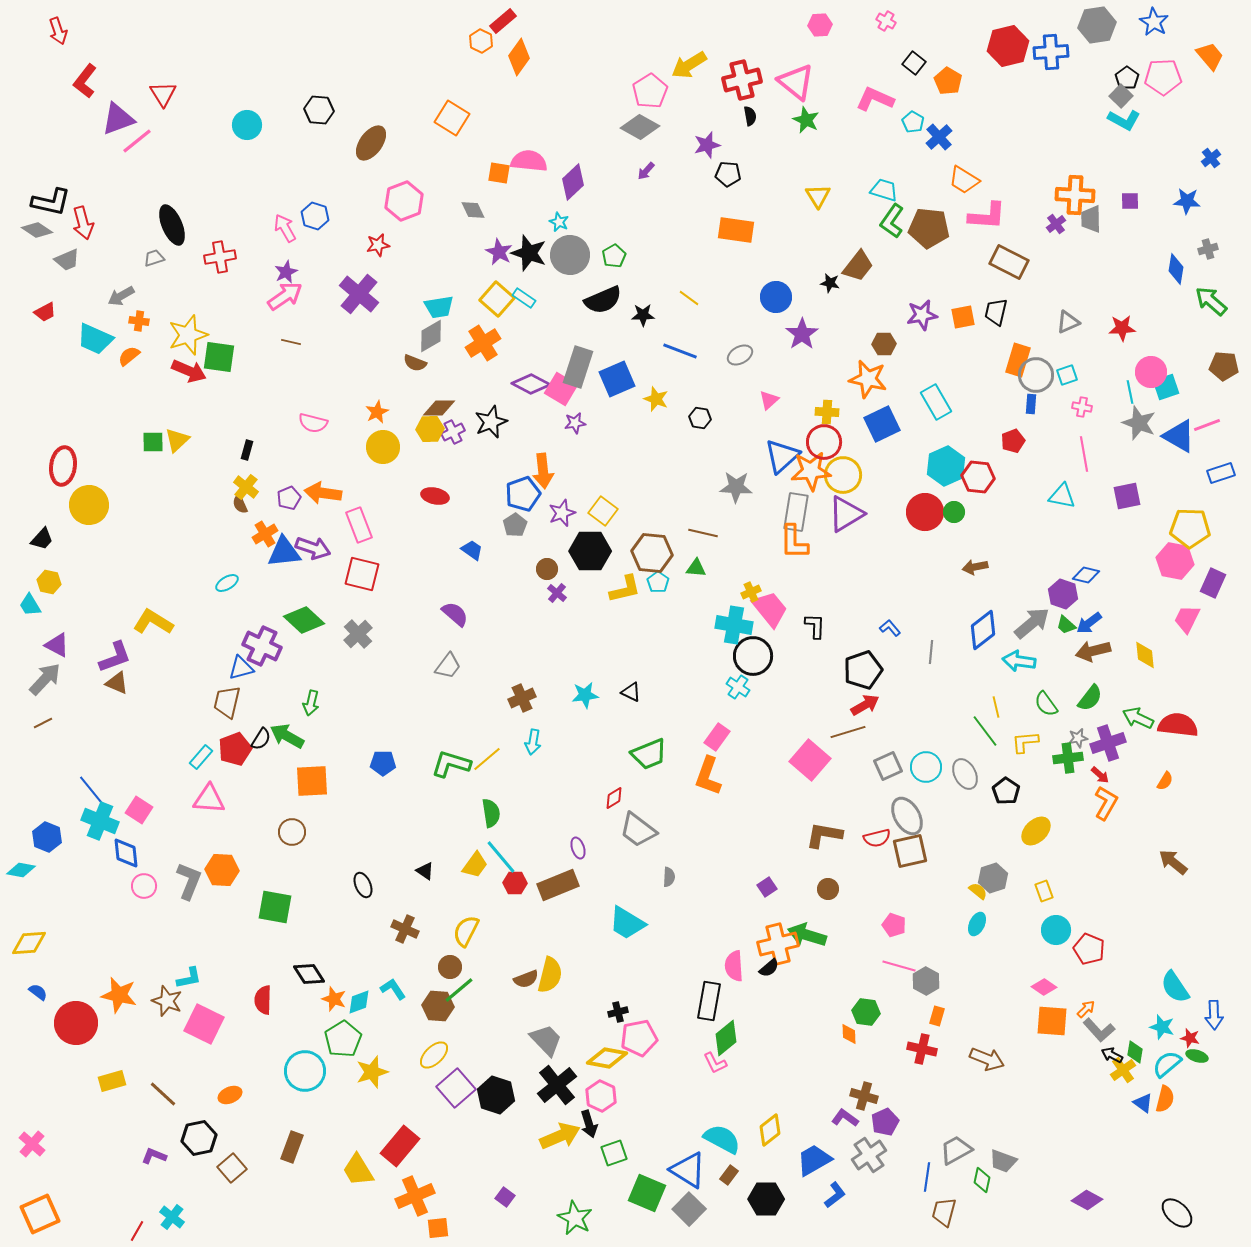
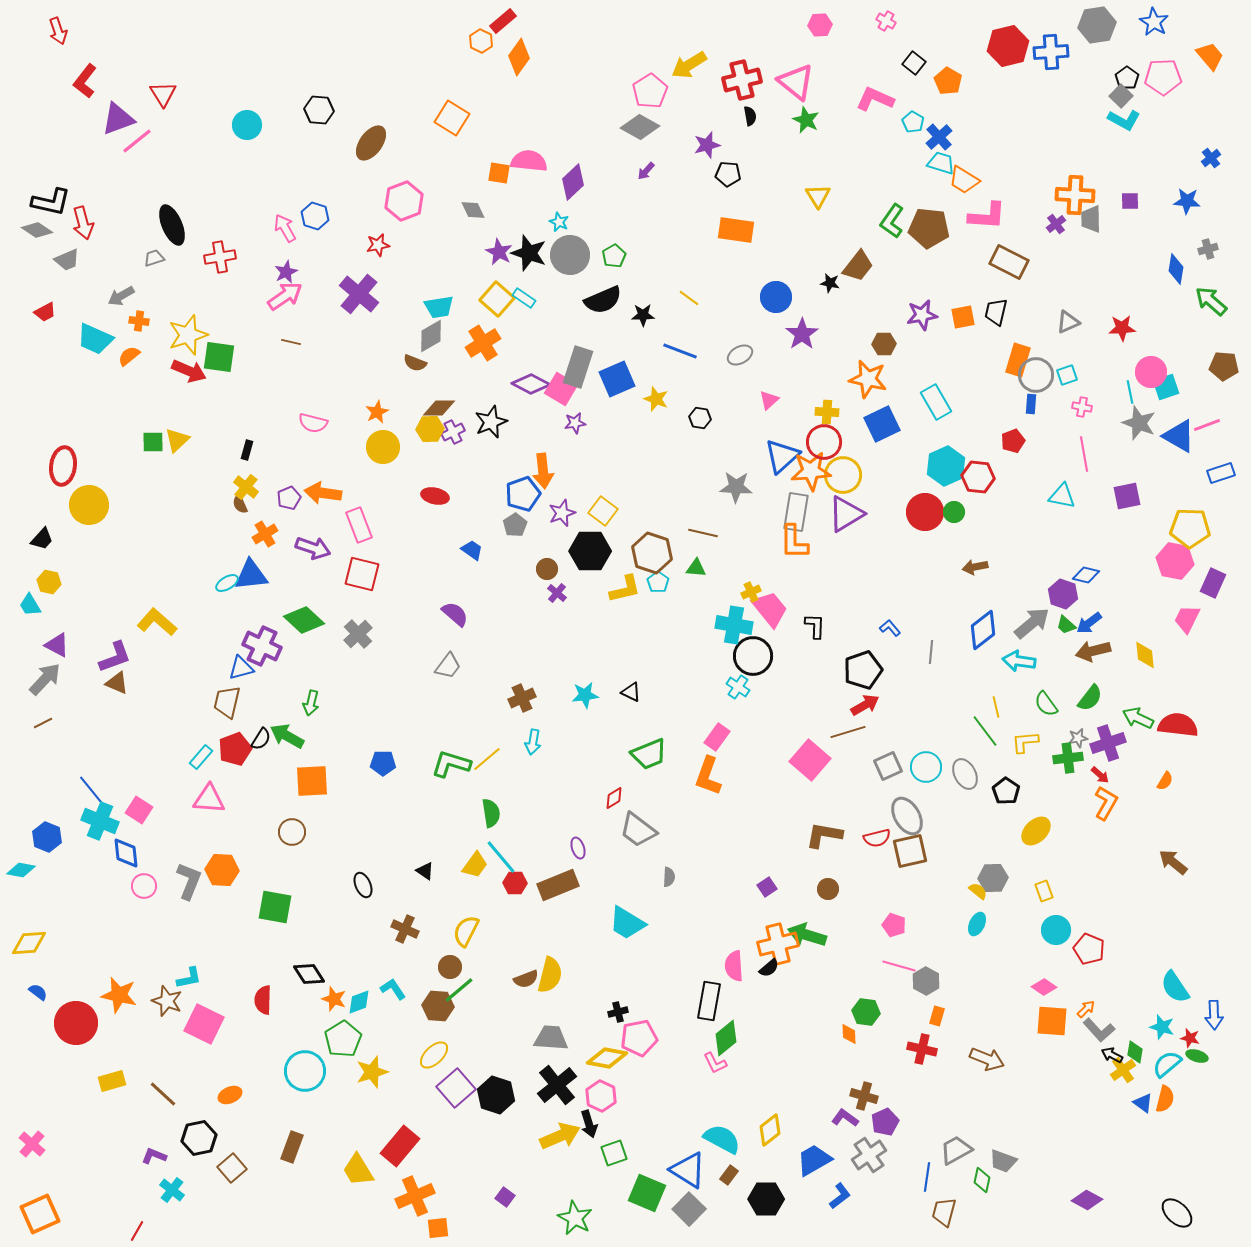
cyan trapezoid at (884, 190): moved 57 px right, 27 px up
blue triangle at (284, 552): moved 33 px left, 23 px down
brown hexagon at (652, 553): rotated 12 degrees clockwise
yellow L-shape at (153, 622): moved 4 px right; rotated 9 degrees clockwise
gray hexagon at (993, 878): rotated 16 degrees clockwise
gray trapezoid at (546, 1040): moved 5 px right, 2 px up; rotated 42 degrees counterclockwise
blue L-shape at (835, 1195): moved 5 px right, 1 px down
cyan cross at (172, 1217): moved 27 px up
